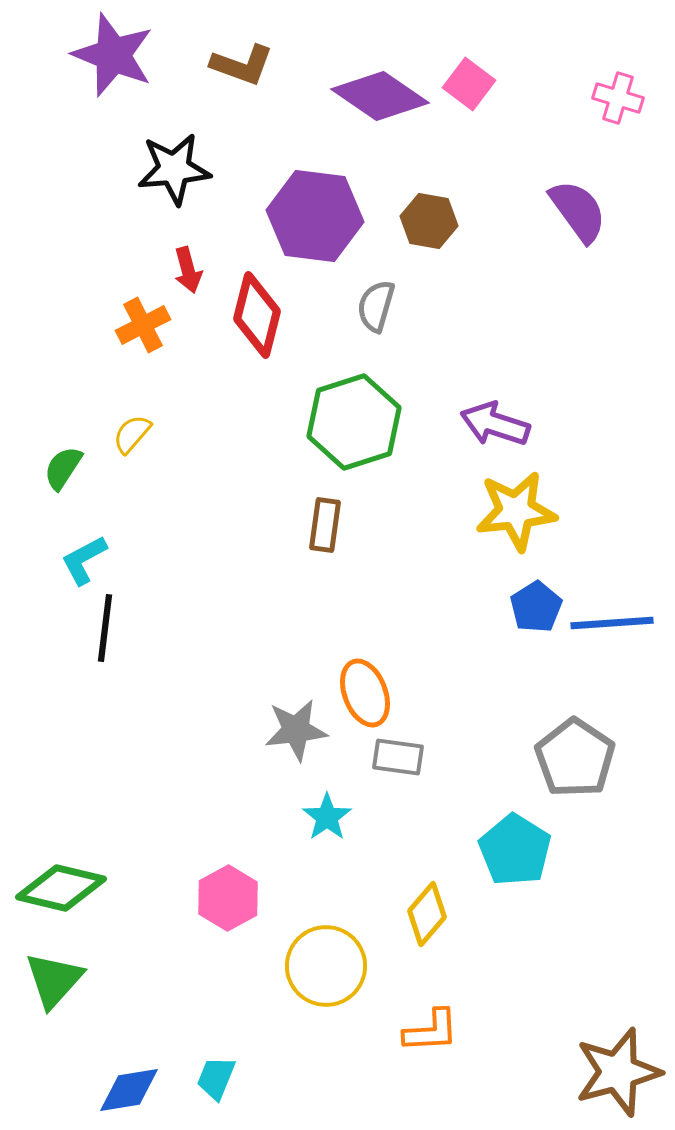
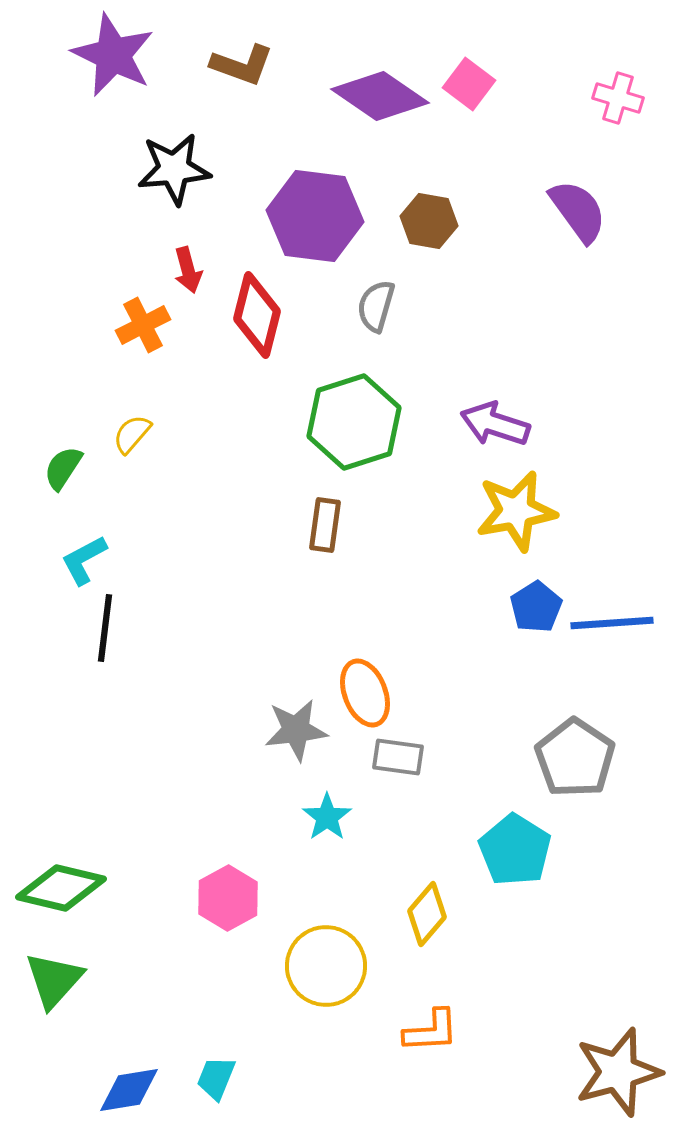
purple star: rotated 4 degrees clockwise
yellow star: rotated 4 degrees counterclockwise
